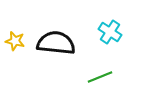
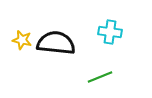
cyan cross: rotated 25 degrees counterclockwise
yellow star: moved 7 px right, 1 px up
